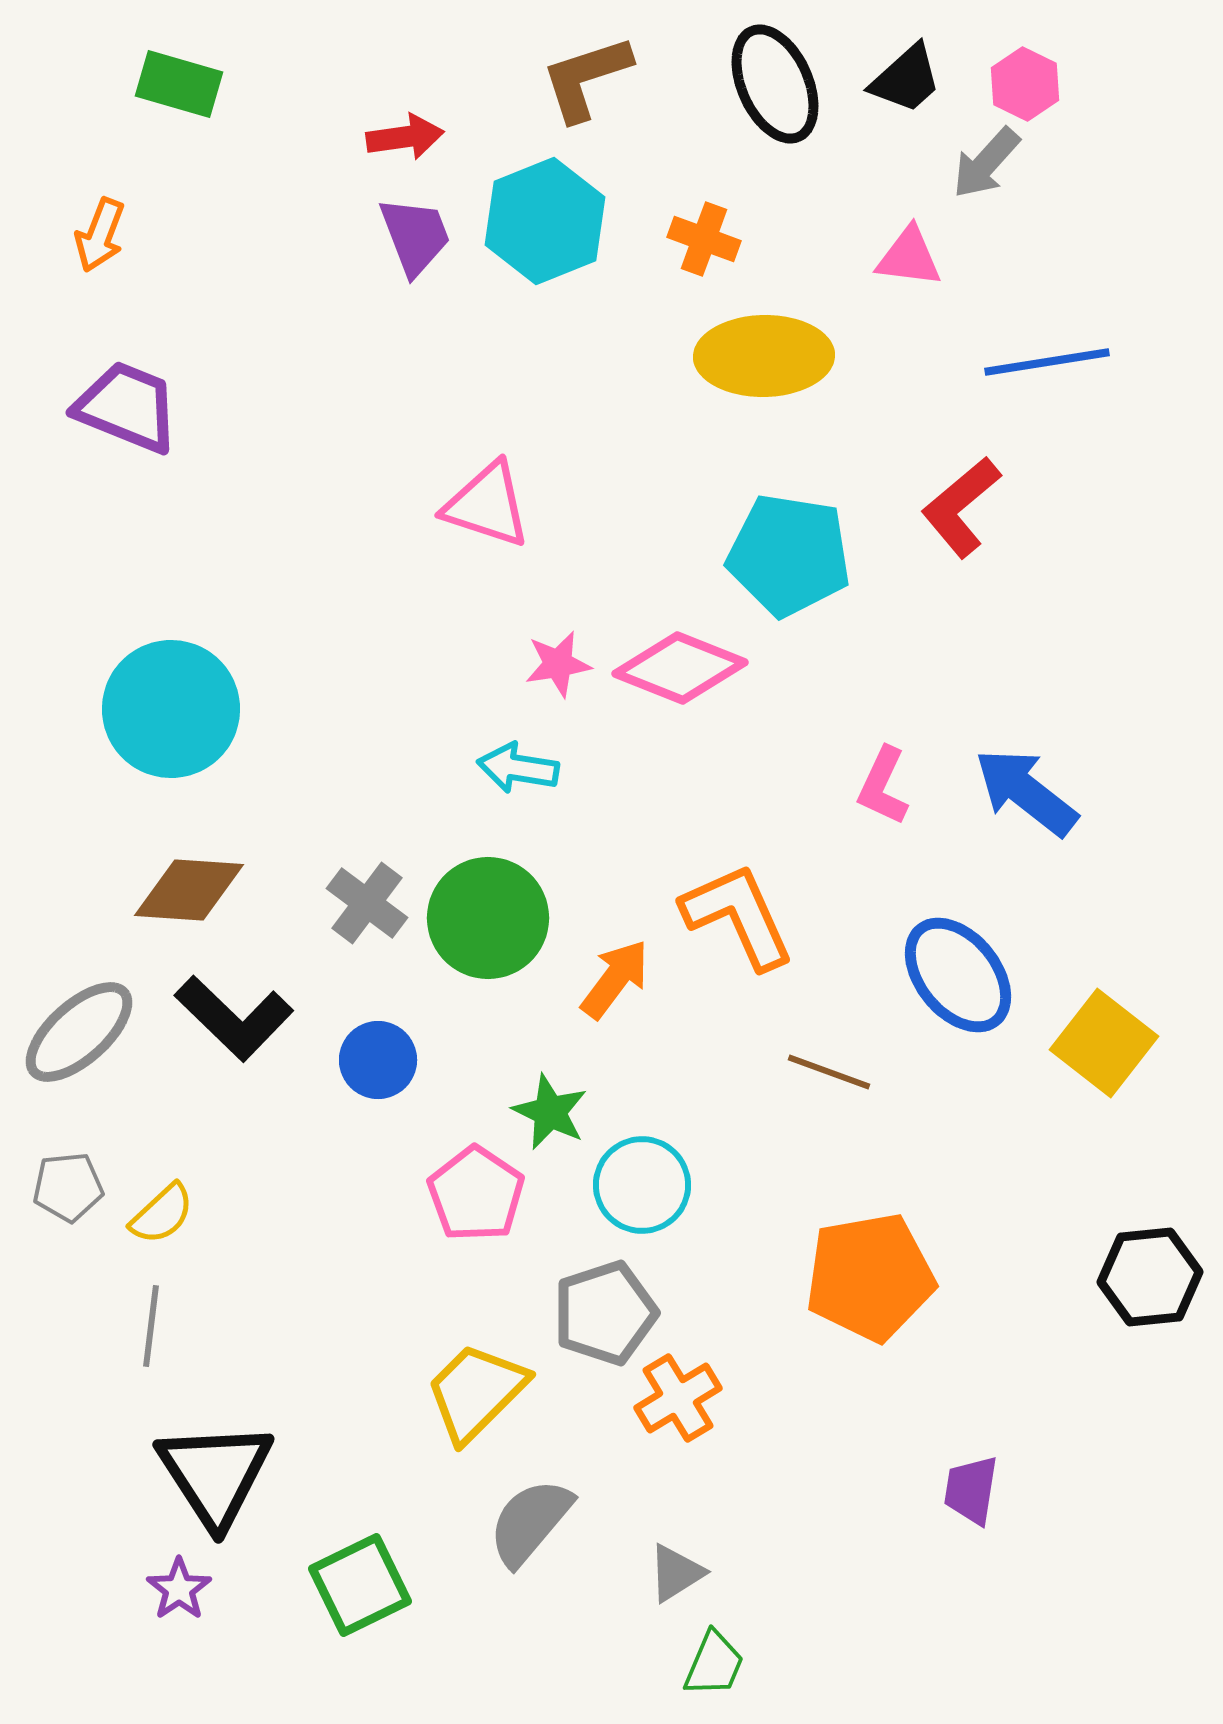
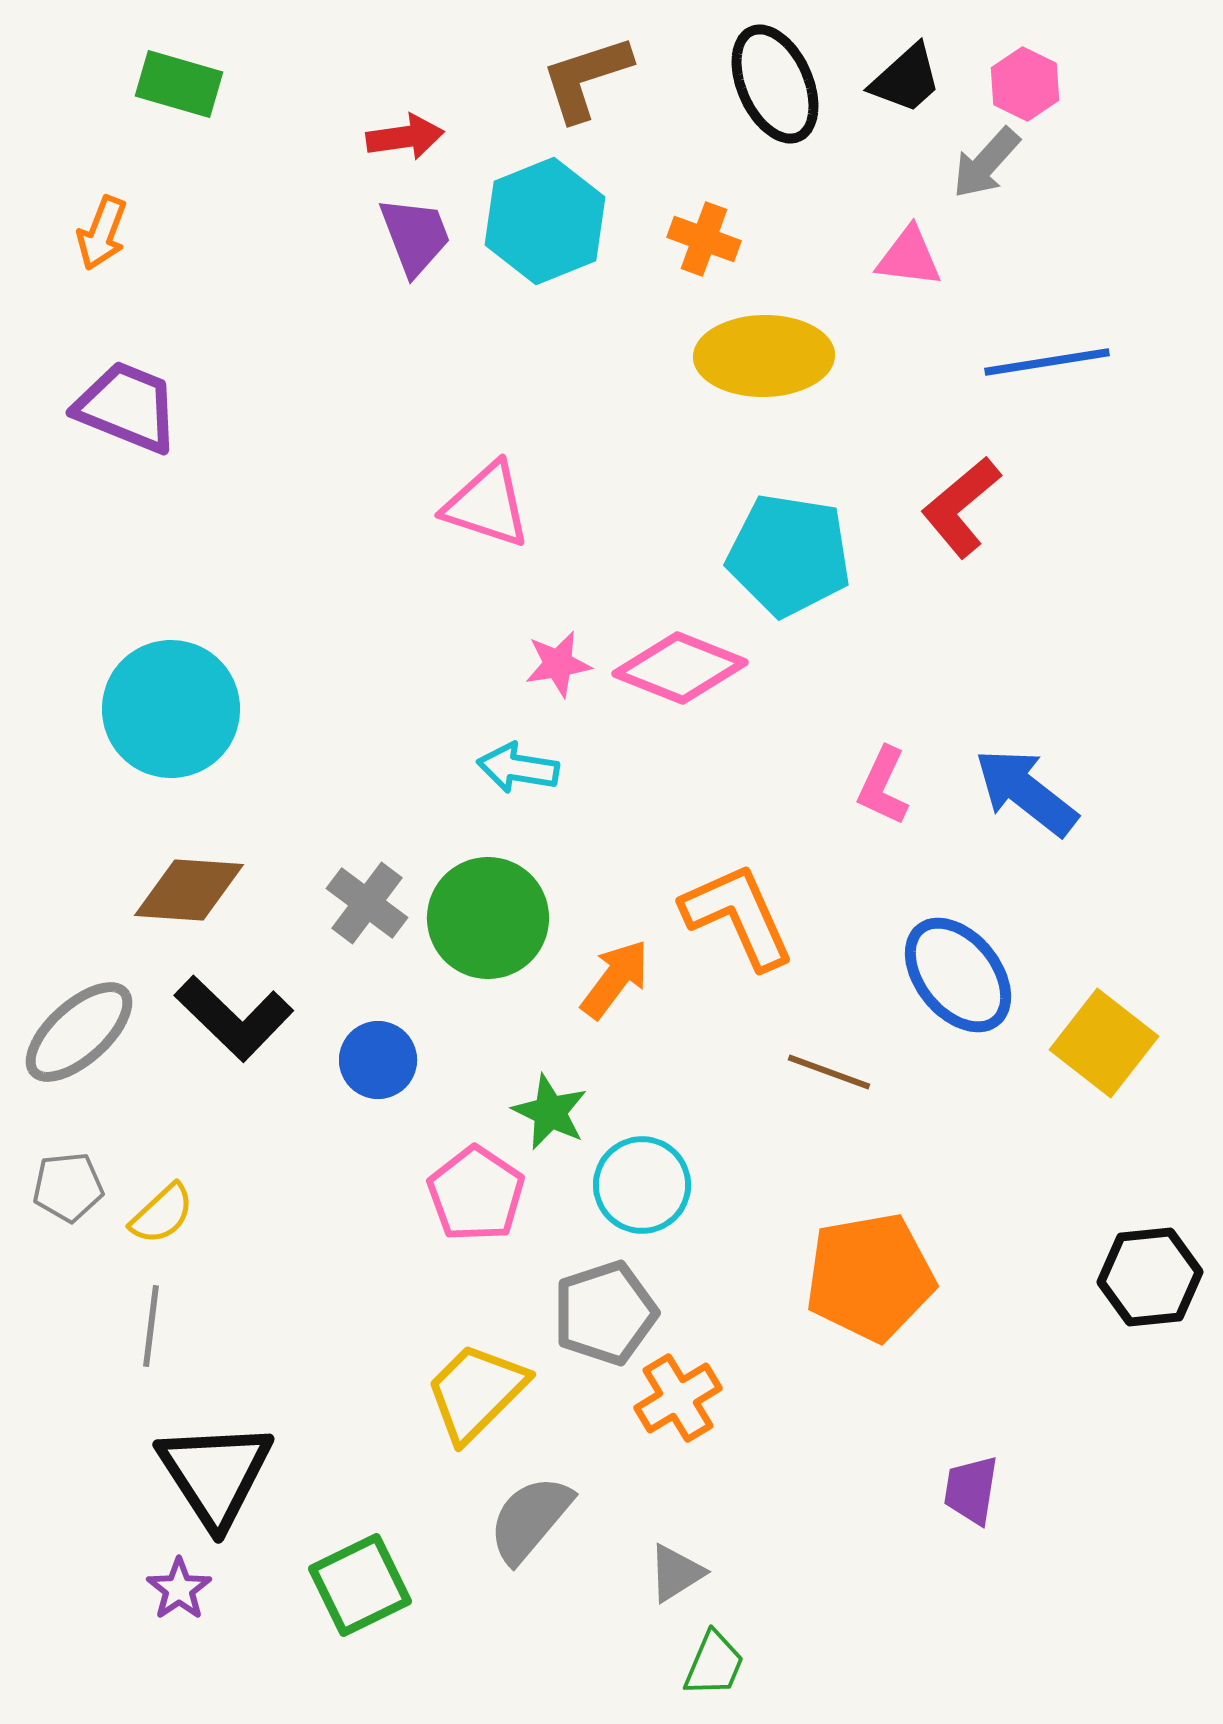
orange arrow at (100, 235): moved 2 px right, 2 px up
gray semicircle at (530, 1522): moved 3 px up
